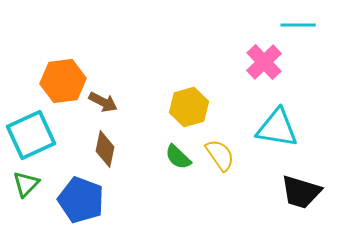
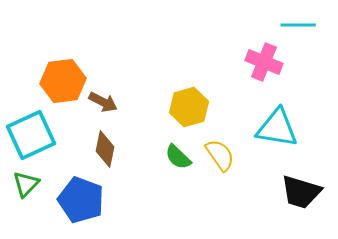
pink cross: rotated 24 degrees counterclockwise
